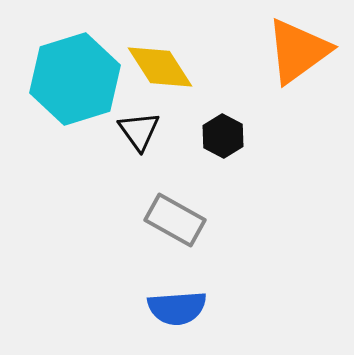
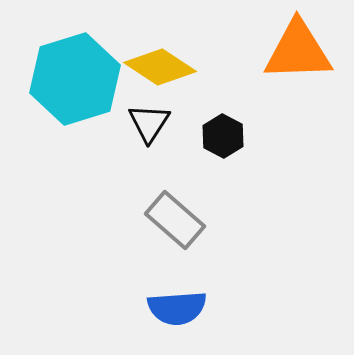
orange triangle: rotated 34 degrees clockwise
yellow diamond: rotated 24 degrees counterclockwise
black triangle: moved 10 px right, 8 px up; rotated 9 degrees clockwise
gray rectangle: rotated 12 degrees clockwise
